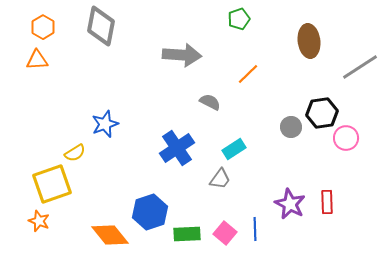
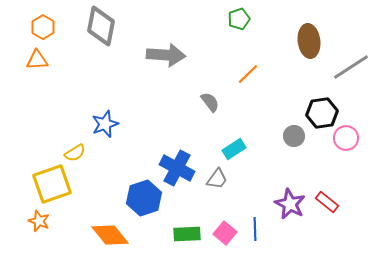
gray arrow: moved 16 px left
gray line: moved 9 px left
gray semicircle: rotated 25 degrees clockwise
gray circle: moved 3 px right, 9 px down
blue cross: moved 20 px down; rotated 28 degrees counterclockwise
gray trapezoid: moved 3 px left
red rectangle: rotated 50 degrees counterclockwise
blue hexagon: moved 6 px left, 14 px up
